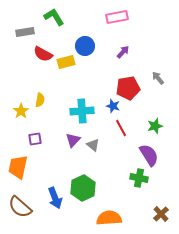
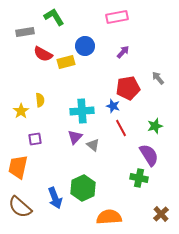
yellow semicircle: rotated 16 degrees counterclockwise
purple triangle: moved 2 px right, 3 px up
orange semicircle: moved 1 px up
